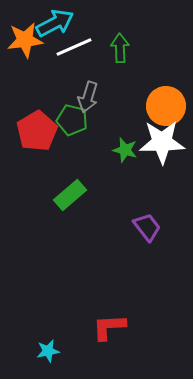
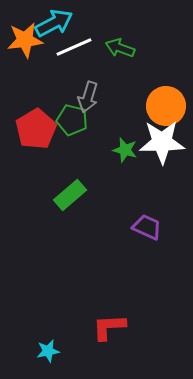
cyan arrow: moved 1 px left
green arrow: rotated 68 degrees counterclockwise
red pentagon: moved 1 px left, 2 px up
purple trapezoid: rotated 28 degrees counterclockwise
